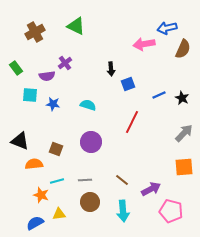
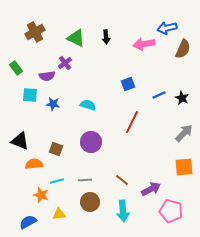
green triangle: moved 12 px down
black arrow: moved 5 px left, 32 px up
blue semicircle: moved 7 px left, 1 px up
